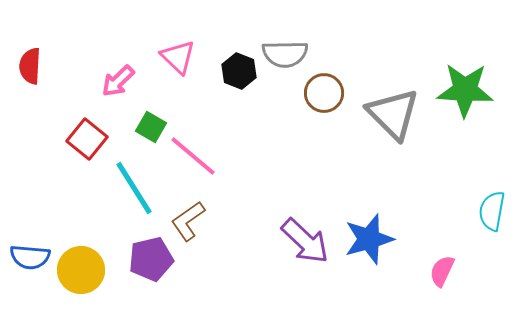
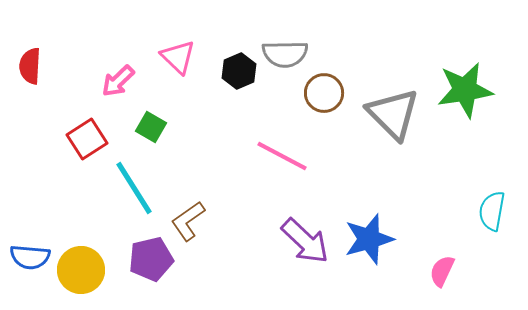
black hexagon: rotated 16 degrees clockwise
green star: rotated 12 degrees counterclockwise
red square: rotated 18 degrees clockwise
pink line: moved 89 px right; rotated 12 degrees counterclockwise
